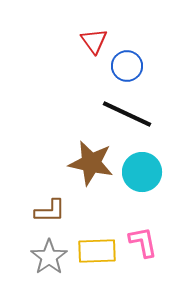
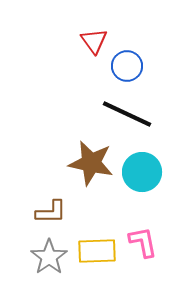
brown L-shape: moved 1 px right, 1 px down
